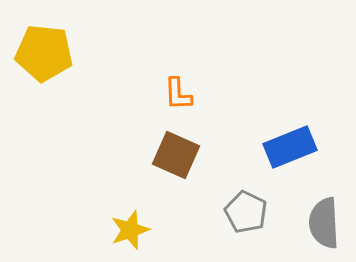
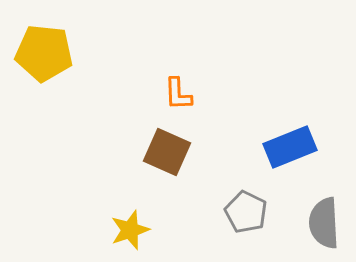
brown square: moved 9 px left, 3 px up
